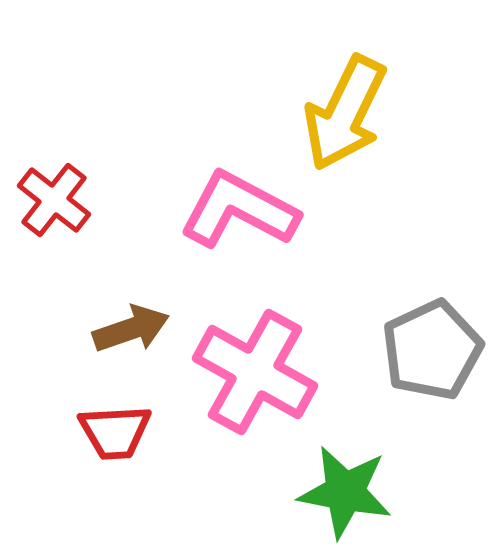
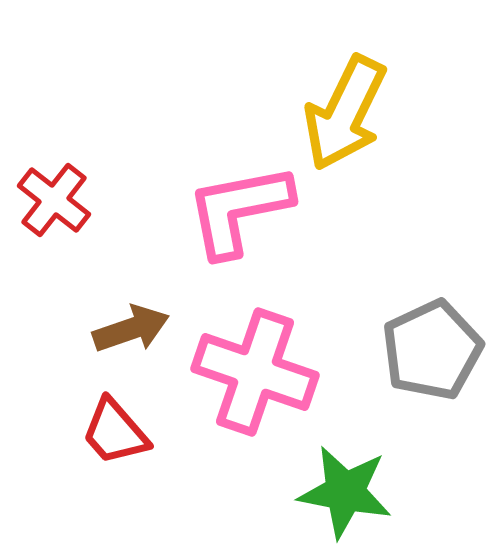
pink L-shape: rotated 39 degrees counterclockwise
pink cross: rotated 10 degrees counterclockwise
red trapezoid: rotated 52 degrees clockwise
